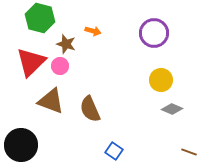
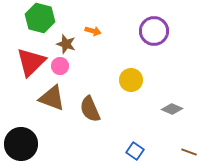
purple circle: moved 2 px up
yellow circle: moved 30 px left
brown triangle: moved 1 px right, 3 px up
black circle: moved 1 px up
blue square: moved 21 px right
